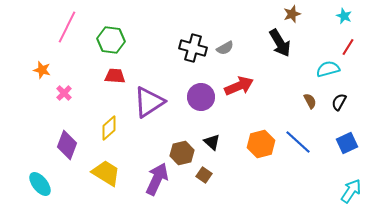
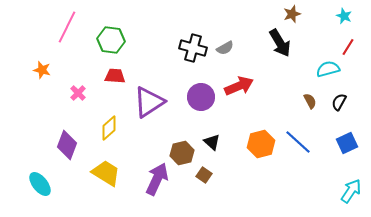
pink cross: moved 14 px right
